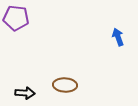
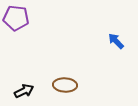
blue arrow: moved 2 px left, 4 px down; rotated 24 degrees counterclockwise
black arrow: moved 1 px left, 2 px up; rotated 30 degrees counterclockwise
